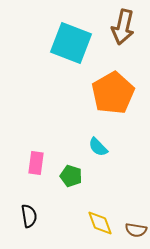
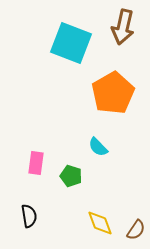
brown semicircle: rotated 65 degrees counterclockwise
